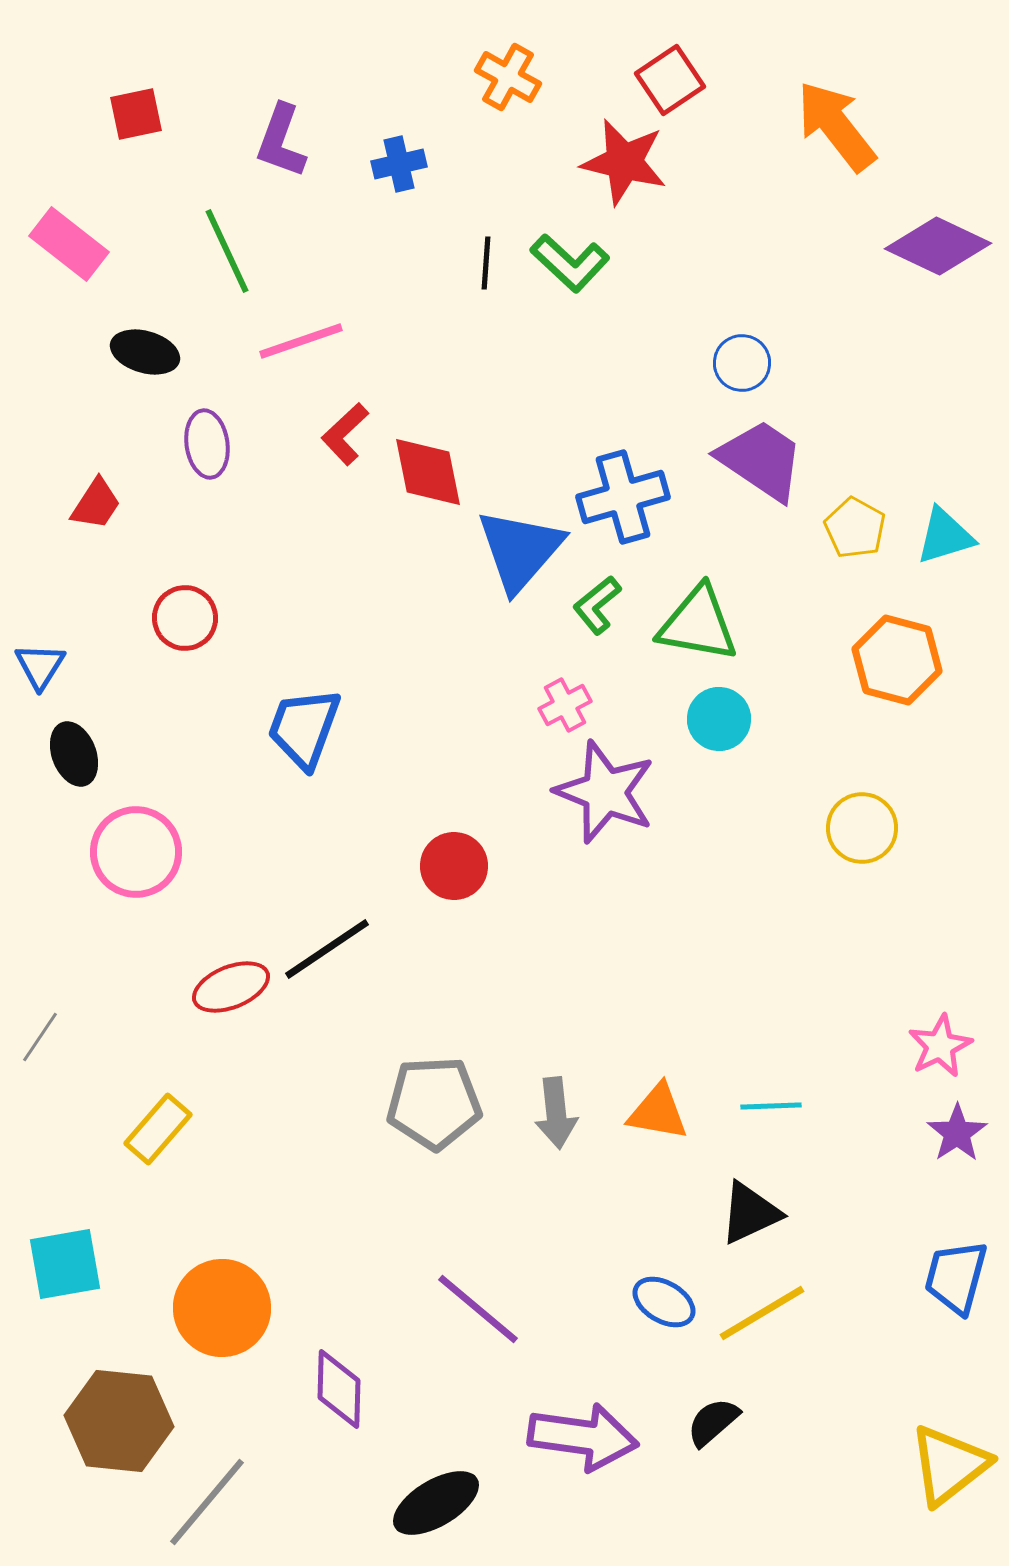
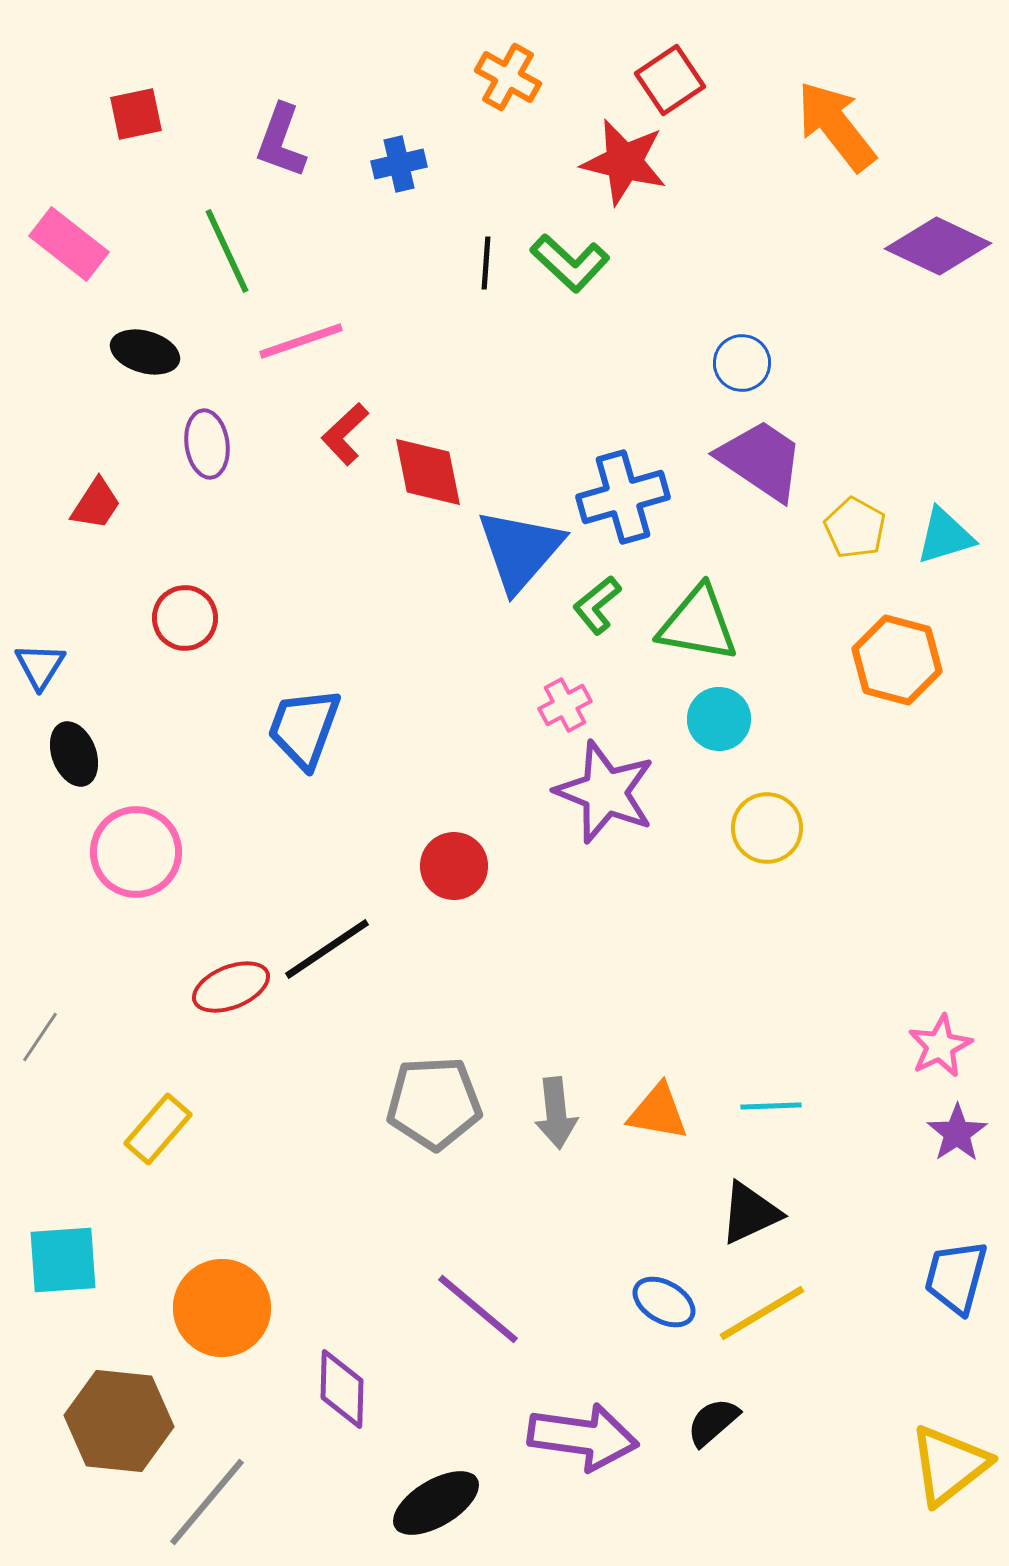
yellow circle at (862, 828): moved 95 px left
cyan square at (65, 1264): moved 2 px left, 4 px up; rotated 6 degrees clockwise
purple diamond at (339, 1389): moved 3 px right
